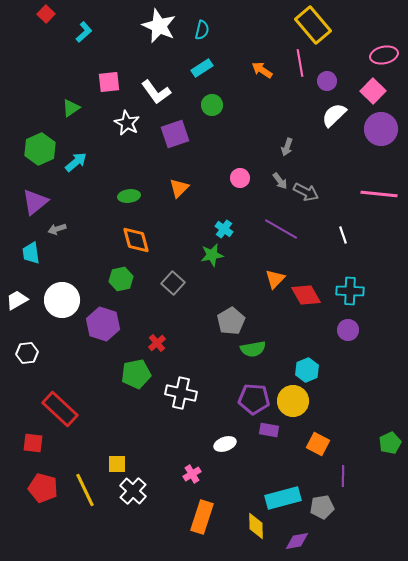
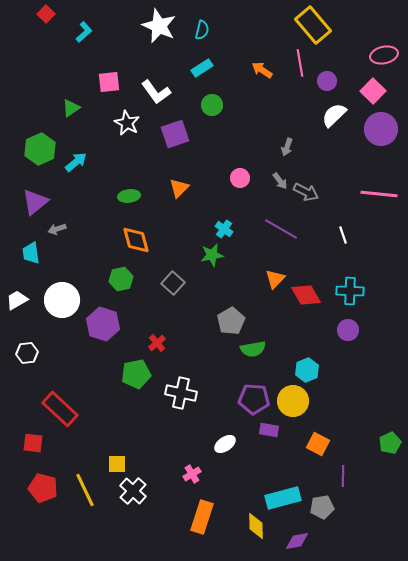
white ellipse at (225, 444): rotated 15 degrees counterclockwise
